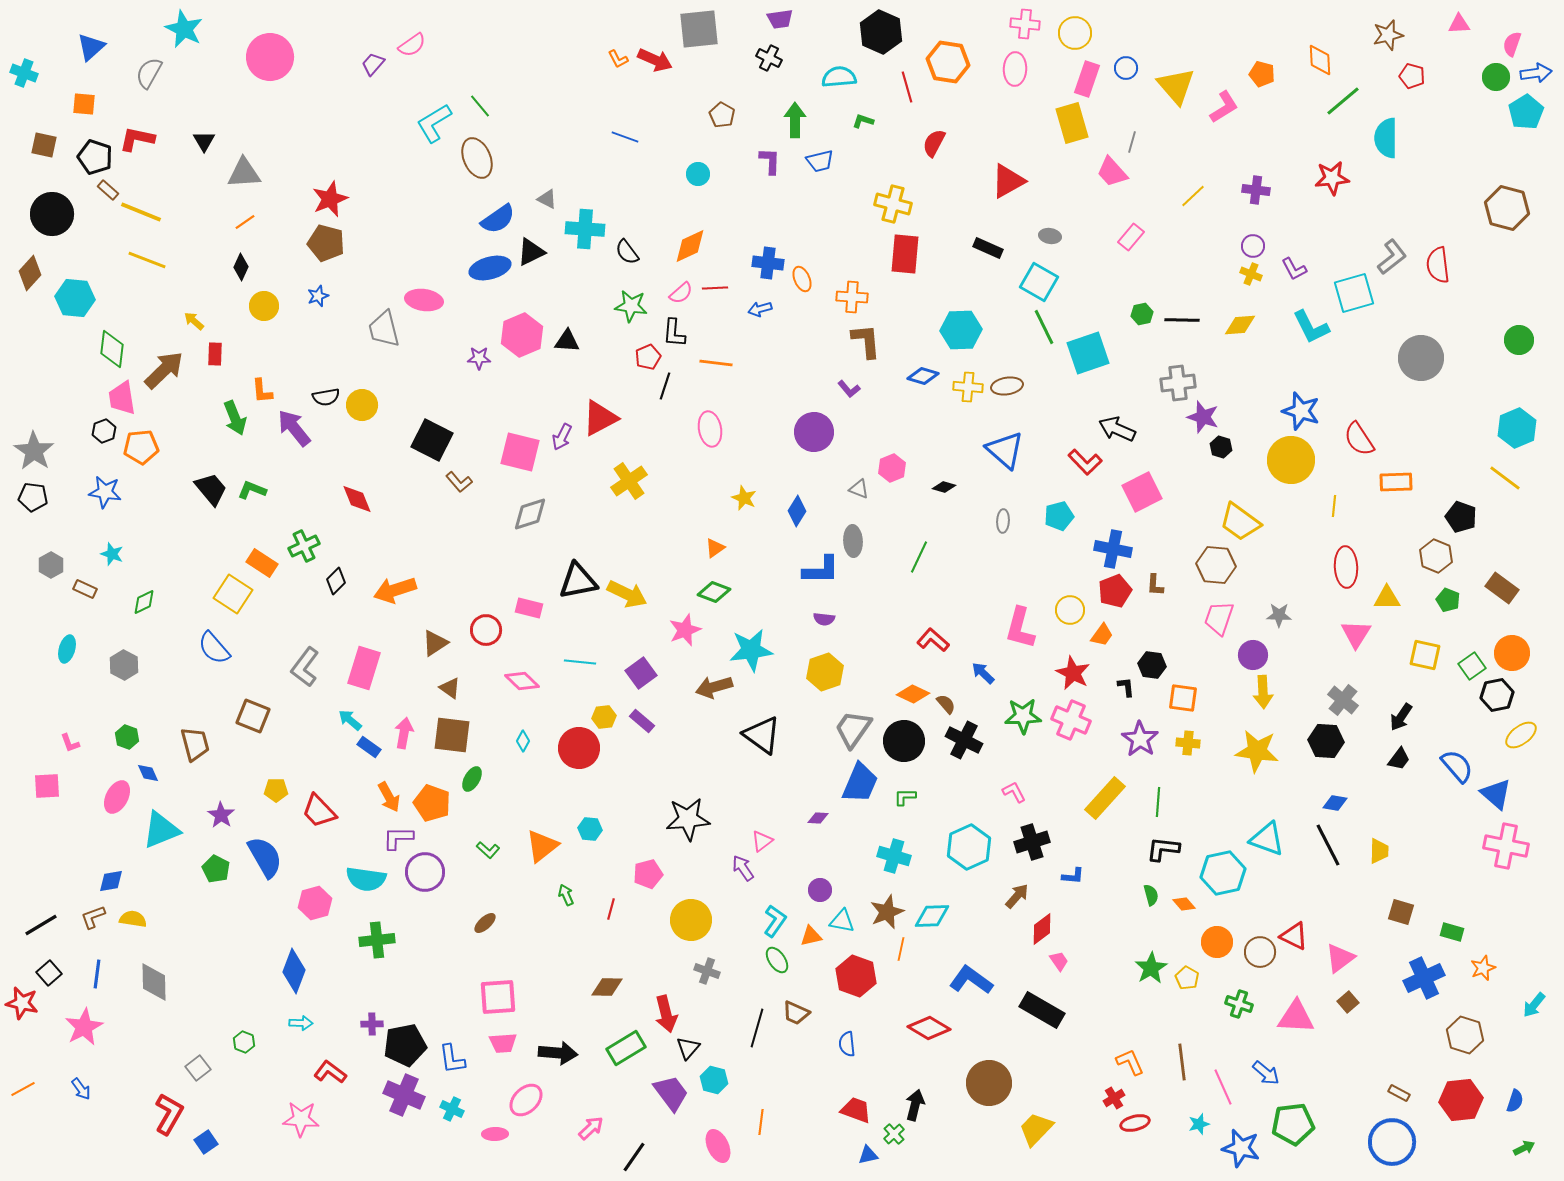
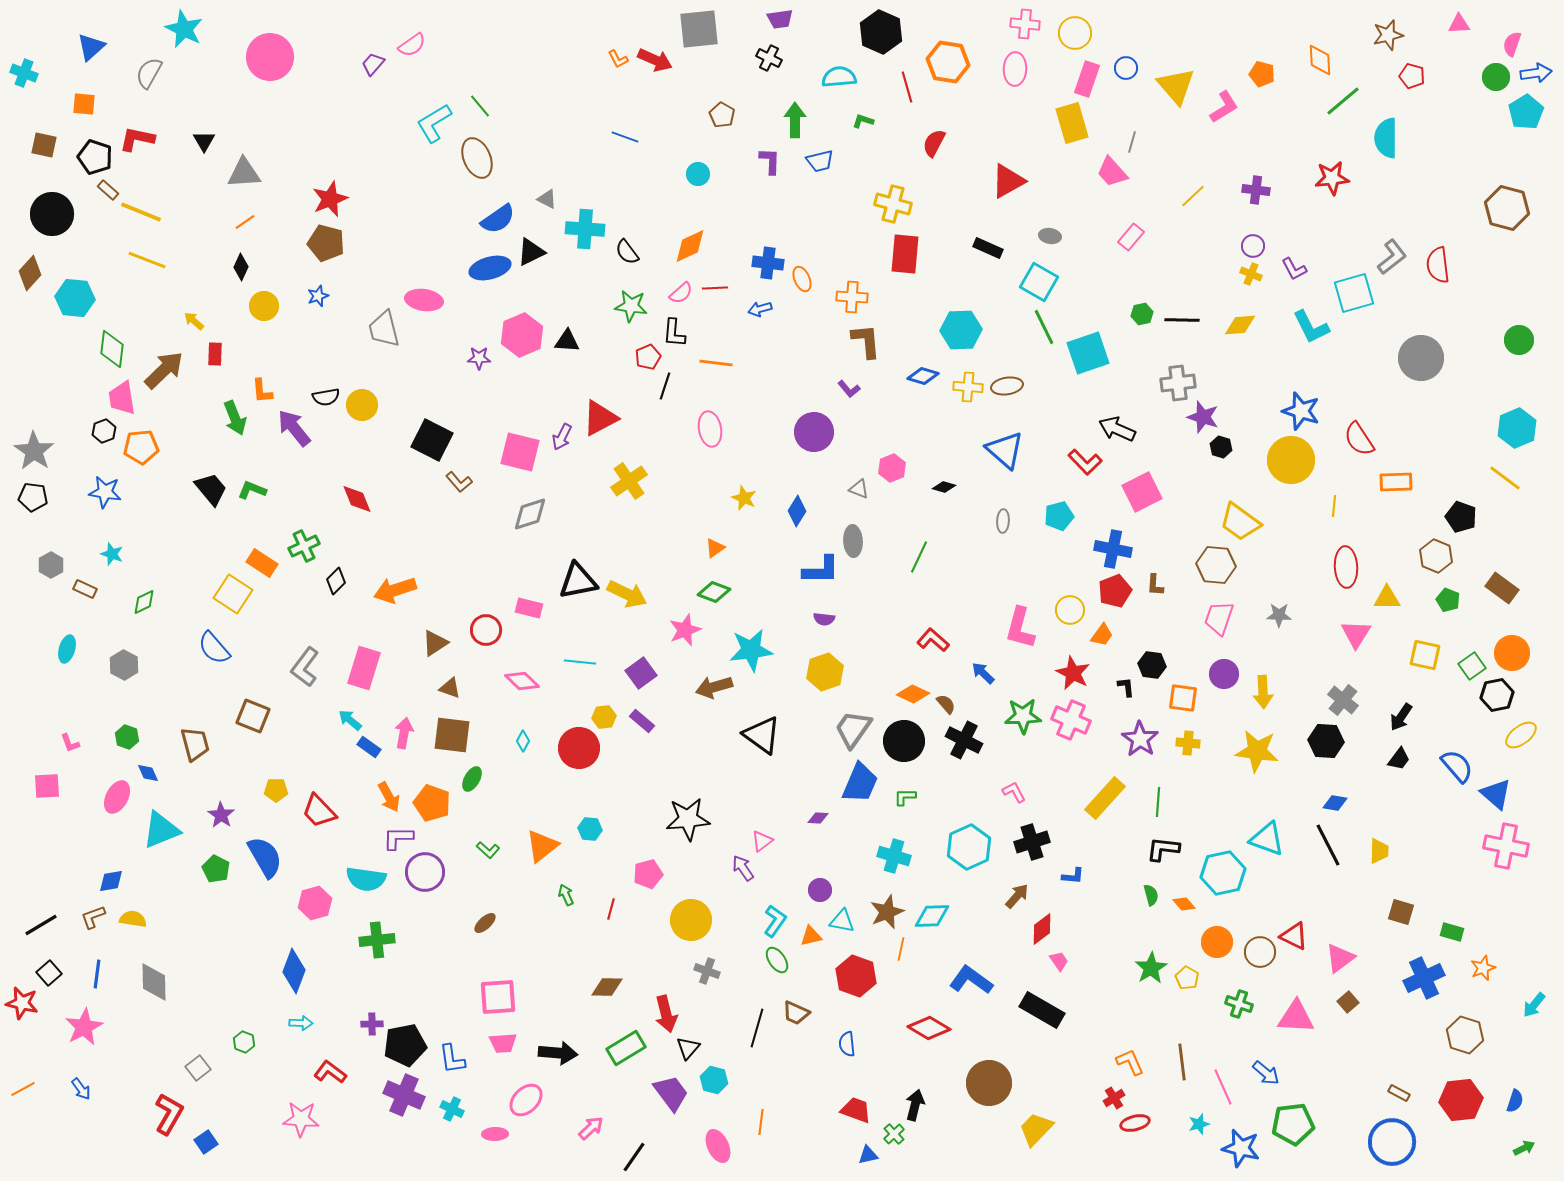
purple circle at (1253, 655): moved 29 px left, 19 px down
brown triangle at (450, 688): rotated 15 degrees counterclockwise
